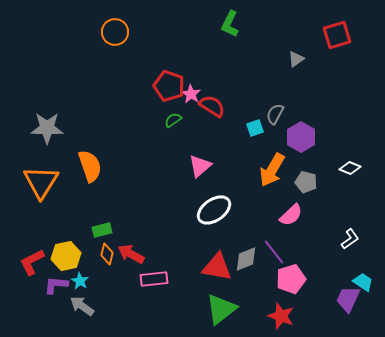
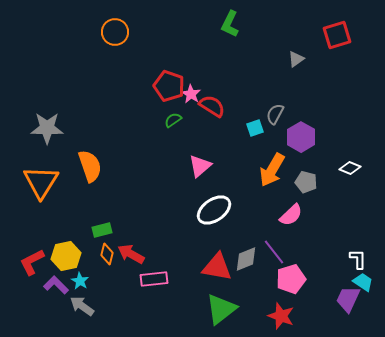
white L-shape: moved 8 px right, 20 px down; rotated 55 degrees counterclockwise
purple L-shape: rotated 40 degrees clockwise
